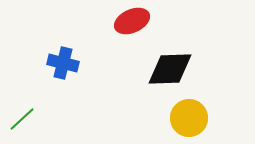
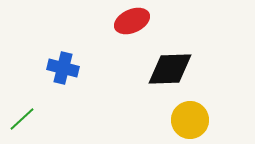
blue cross: moved 5 px down
yellow circle: moved 1 px right, 2 px down
